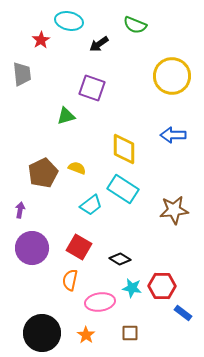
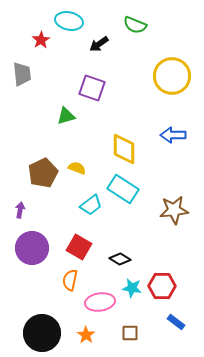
blue rectangle: moved 7 px left, 9 px down
